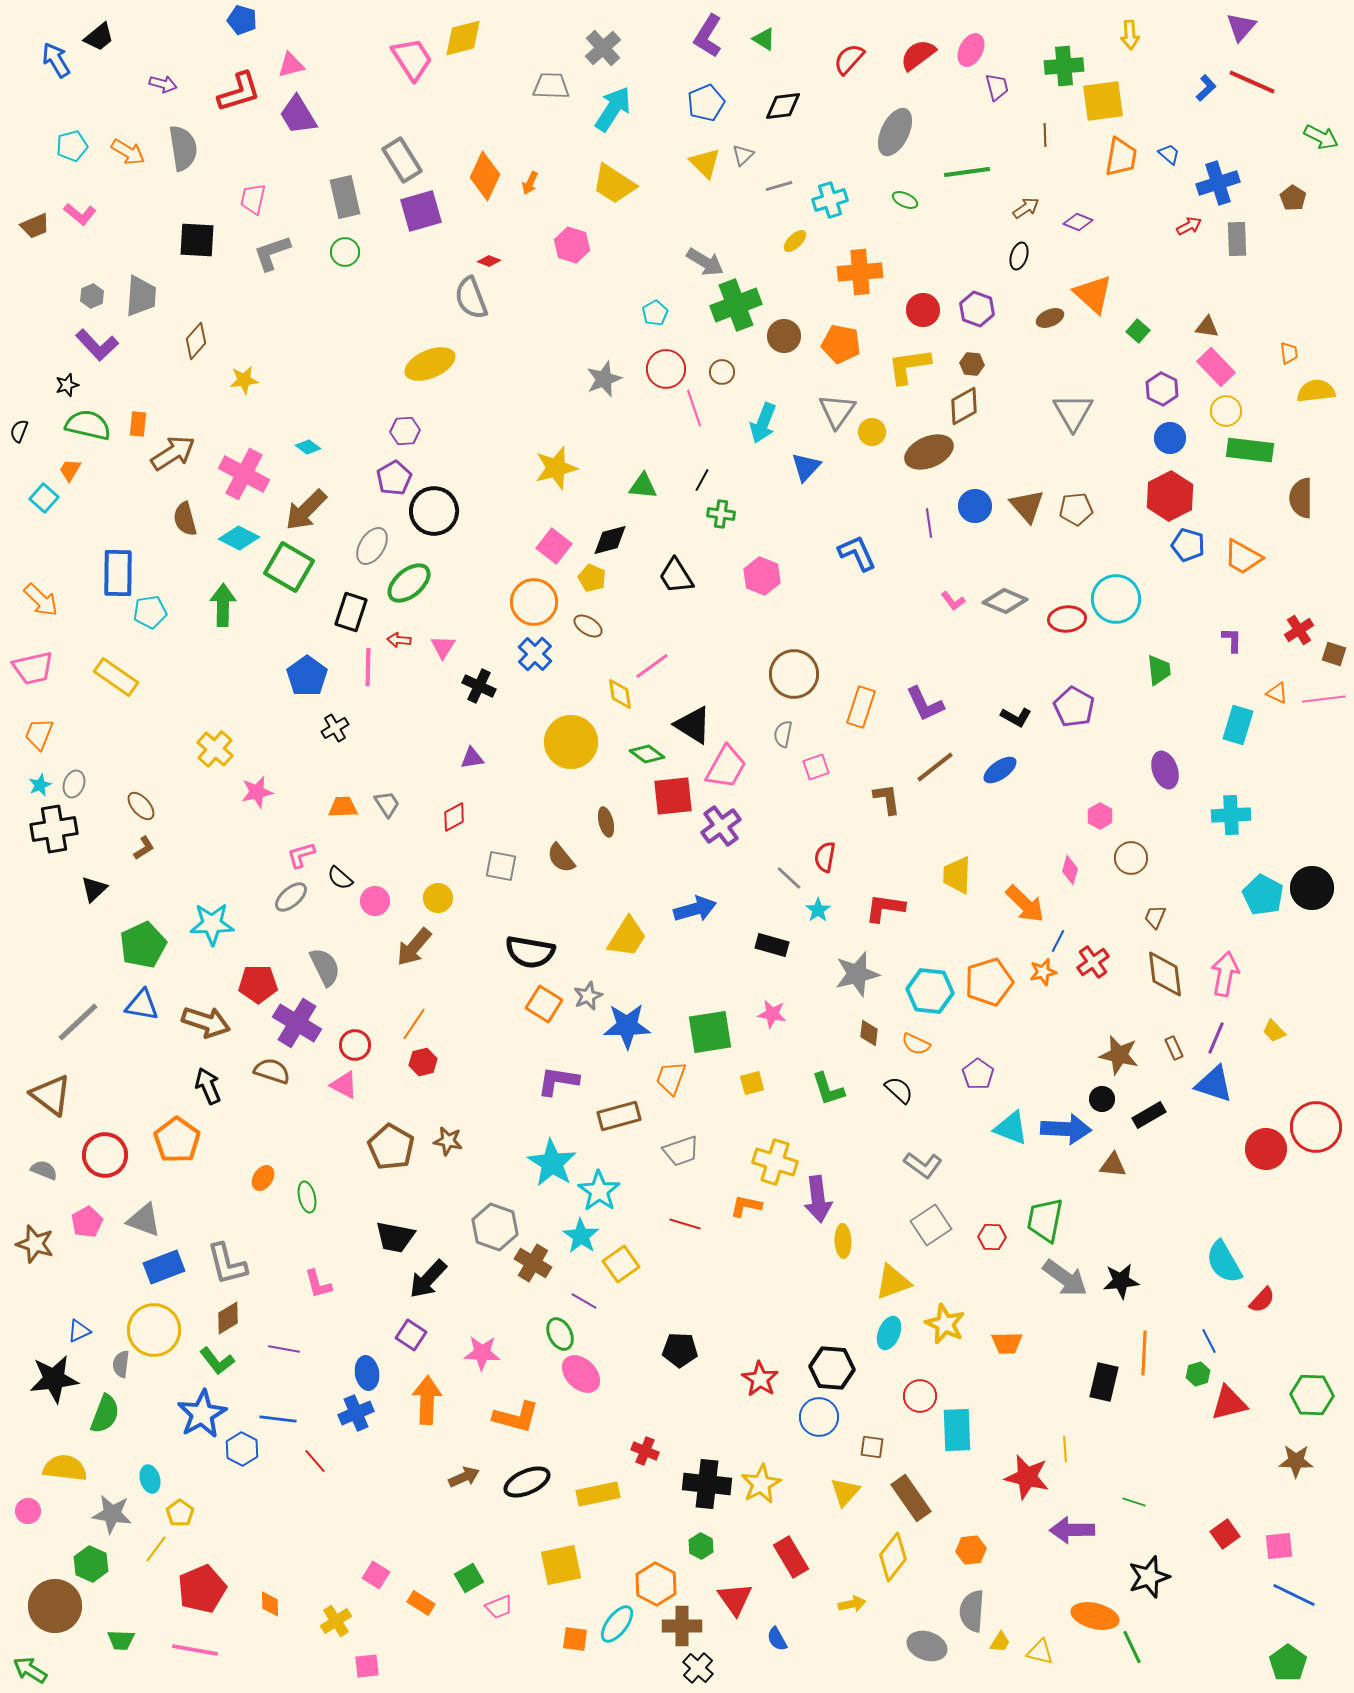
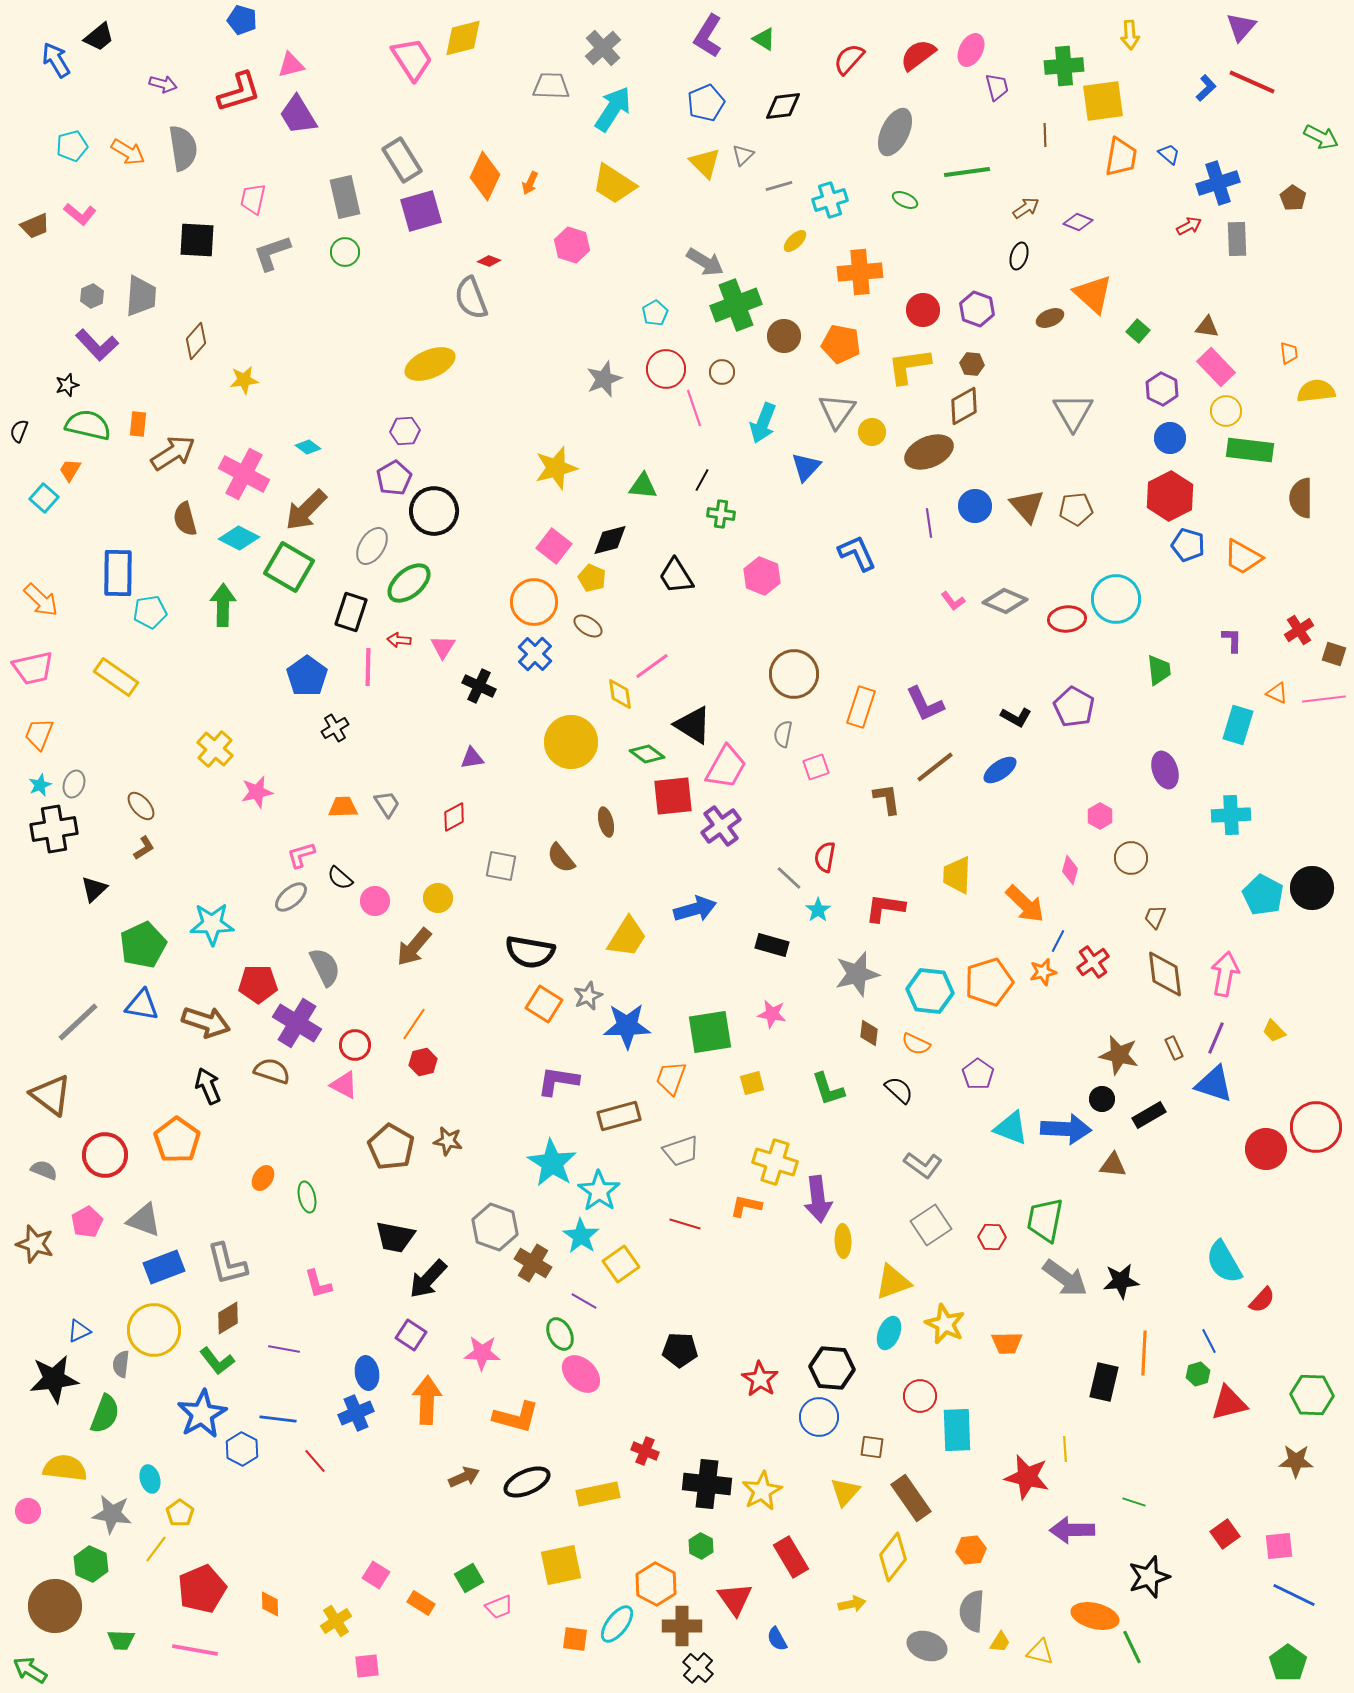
yellow star at (761, 1484): moved 1 px right, 7 px down
